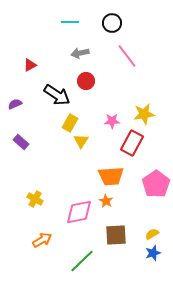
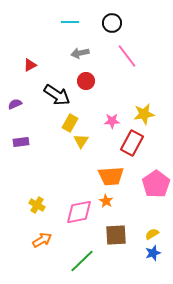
purple rectangle: rotated 49 degrees counterclockwise
yellow cross: moved 2 px right, 6 px down
